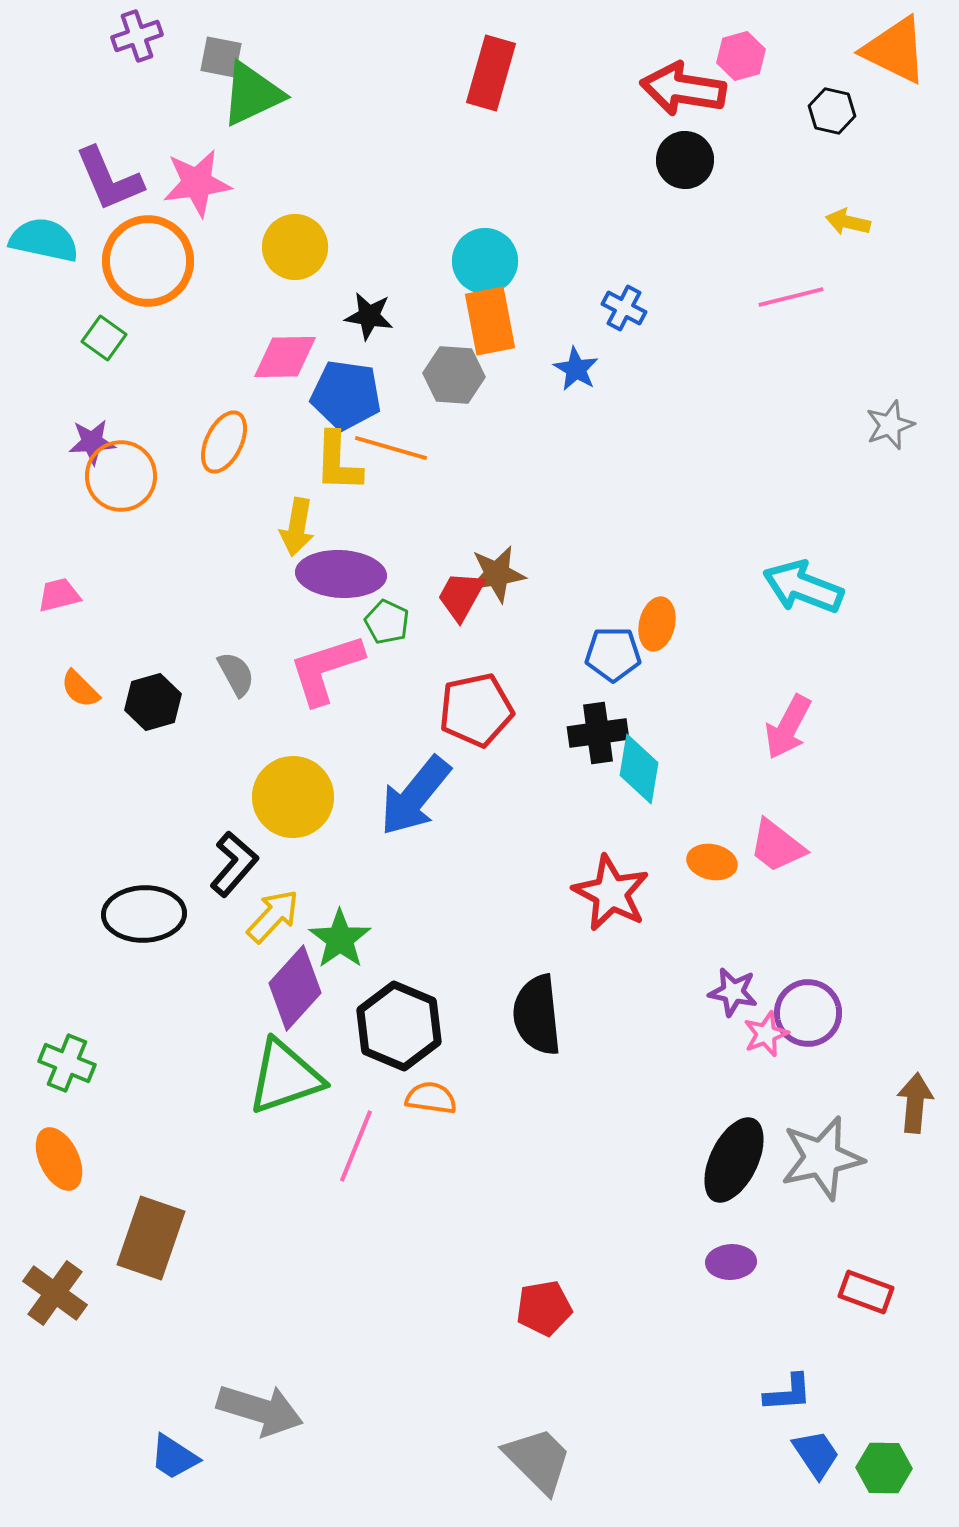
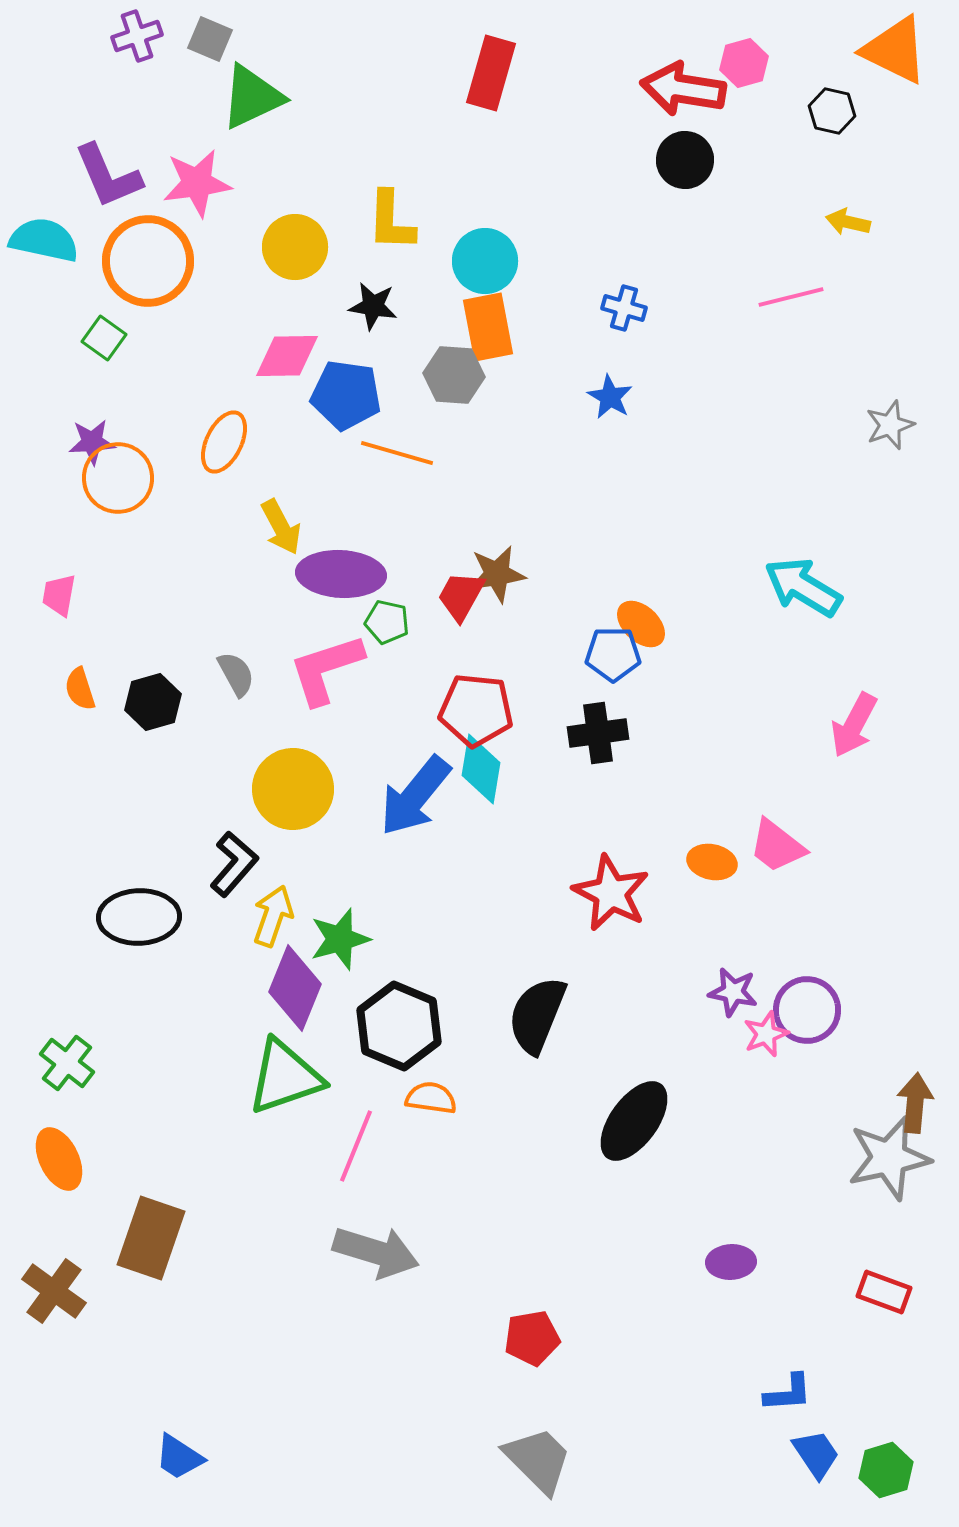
pink hexagon at (741, 56): moved 3 px right, 7 px down
gray square at (221, 57): moved 11 px left, 18 px up; rotated 12 degrees clockwise
green triangle at (252, 94): moved 3 px down
purple L-shape at (109, 179): moved 1 px left, 3 px up
blue cross at (624, 308): rotated 12 degrees counterclockwise
black star at (369, 316): moved 4 px right, 10 px up
orange rectangle at (490, 321): moved 2 px left, 6 px down
pink diamond at (285, 357): moved 2 px right, 1 px up
blue star at (576, 369): moved 34 px right, 28 px down
orange line at (391, 448): moved 6 px right, 5 px down
yellow L-shape at (338, 462): moved 53 px right, 241 px up
orange circle at (121, 476): moved 3 px left, 2 px down
yellow arrow at (297, 527): moved 16 px left; rotated 38 degrees counterclockwise
cyan arrow at (803, 587): rotated 10 degrees clockwise
pink trapezoid at (59, 595): rotated 66 degrees counterclockwise
green pentagon at (387, 622): rotated 12 degrees counterclockwise
orange ellipse at (657, 624): moved 16 px left; rotated 60 degrees counterclockwise
orange semicircle at (80, 689): rotated 27 degrees clockwise
red pentagon at (476, 710): rotated 18 degrees clockwise
pink arrow at (788, 727): moved 66 px right, 2 px up
cyan diamond at (639, 769): moved 158 px left
yellow circle at (293, 797): moved 8 px up
black ellipse at (144, 914): moved 5 px left, 3 px down
yellow arrow at (273, 916): rotated 24 degrees counterclockwise
green star at (340, 939): rotated 20 degrees clockwise
purple diamond at (295, 988): rotated 20 degrees counterclockwise
purple circle at (808, 1013): moved 1 px left, 3 px up
black semicircle at (537, 1015): rotated 28 degrees clockwise
green cross at (67, 1063): rotated 16 degrees clockwise
gray star at (822, 1158): moved 67 px right
black ellipse at (734, 1160): moved 100 px left, 39 px up; rotated 10 degrees clockwise
red rectangle at (866, 1292): moved 18 px right
brown cross at (55, 1293): moved 1 px left, 2 px up
red pentagon at (544, 1308): moved 12 px left, 30 px down
gray arrow at (260, 1410): moved 116 px right, 158 px up
blue trapezoid at (174, 1457): moved 5 px right
green hexagon at (884, 1468): moved 2 px right, 2 px down; rotated 18 degrees counterclockwise
